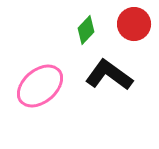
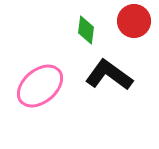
red circle: moved 3 px up
green diamond: rotated 36 degrees counterclockwise
